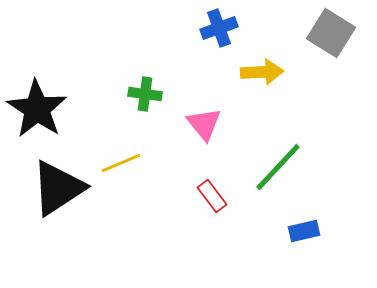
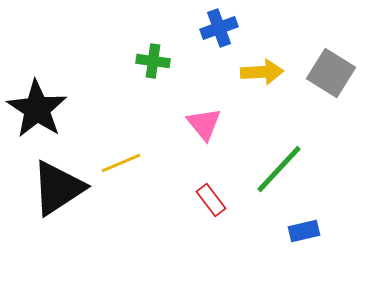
gray square: moved 40 px down
green cross: moved 8 px right, 33 px up
green line: moved 1 px right, 2 px down
red rectangle: moved 1 px left, 4 px down
